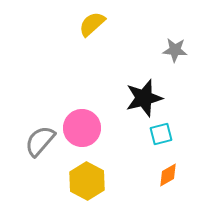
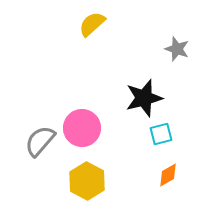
gray star: moved 2 px right, 1 px up; rotated 15 degrees clockwise
